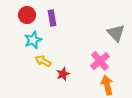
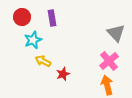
red circle: moved 5 px left, 2 px down
pink cross: moved 9 px right
